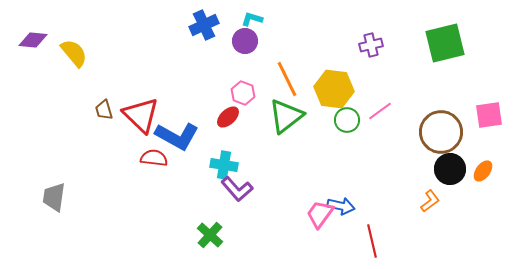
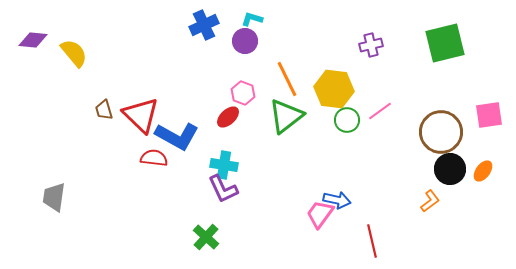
purple L-shape: moved 14 px left; rotated 16 degrees clockwise
blue arrow: moved 4 px left, 6 px up
green cross: moved 4 px left, 2 px down
